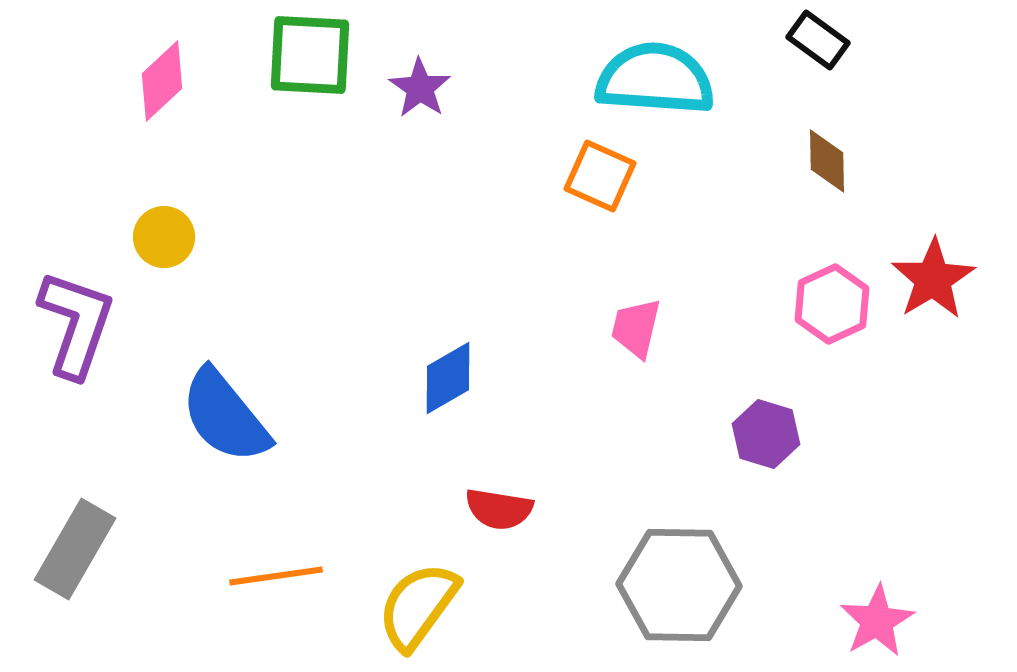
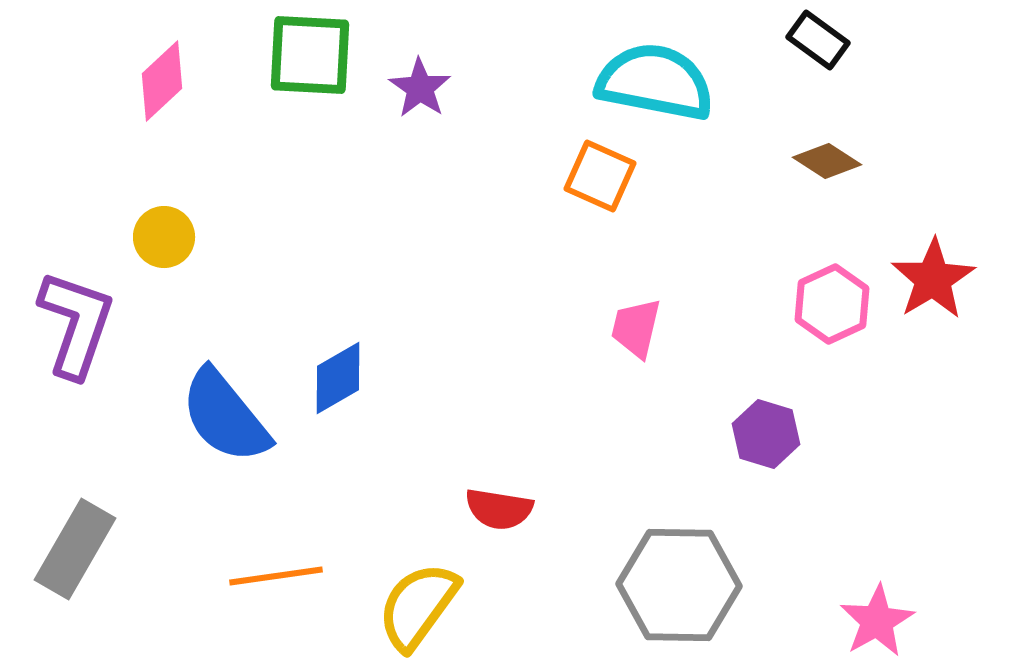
cyan semicircle: moved 3 px down; rotated 7 degrees clockwise
brown diamond: rotated 56 degrees counterclockwise
blue diamond: moved 110 px left
